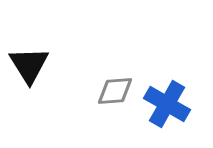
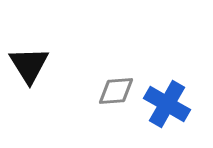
gray diamond: moved 1 px right
